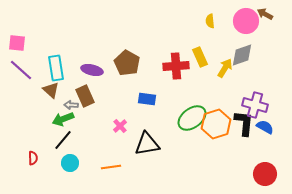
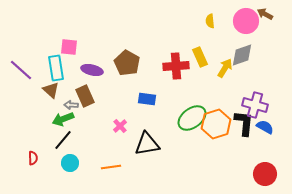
pink square: moved 52 px right, 4 px down
